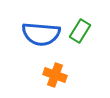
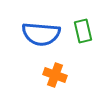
green rectangle: moved 3 px right; rotated 45 degrees counterclockwise
